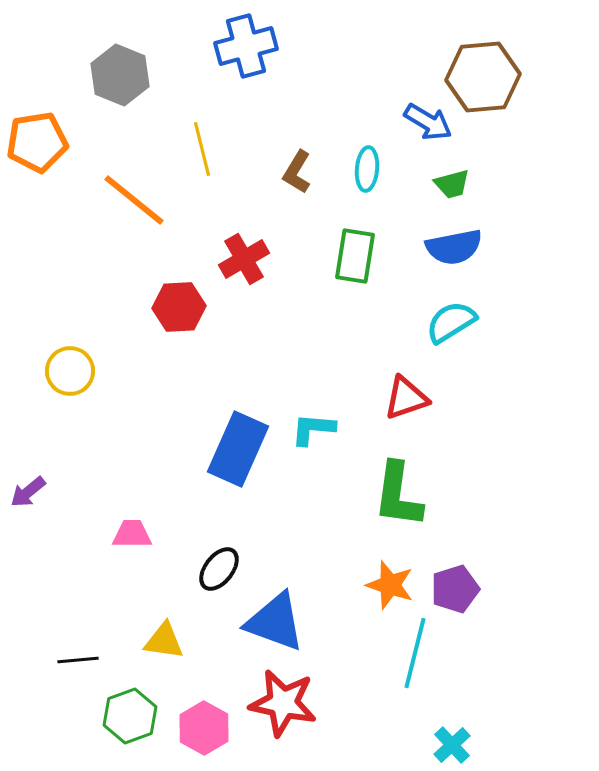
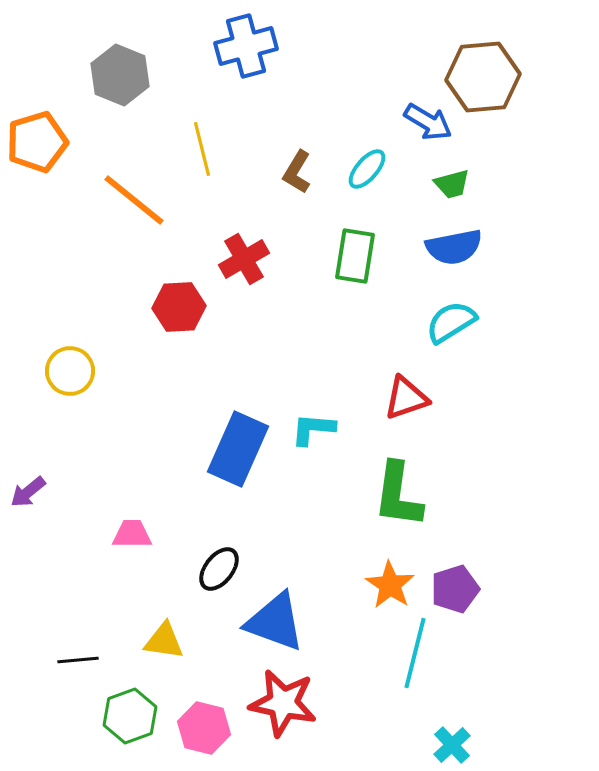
orange pentagon: rotated 8 degrees counterclockwise
cyan ellipse: rotated 36 degrees clockwise
orange star: rotated 15 degrees clockwise
pink hexagon: rotated 15 degrees counterclockwise
